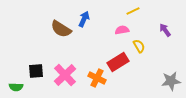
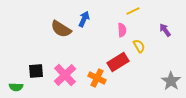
pink semicircle: rotated 96 degrees clockwise
gray star: rotated 30 degrees counterclockwise
